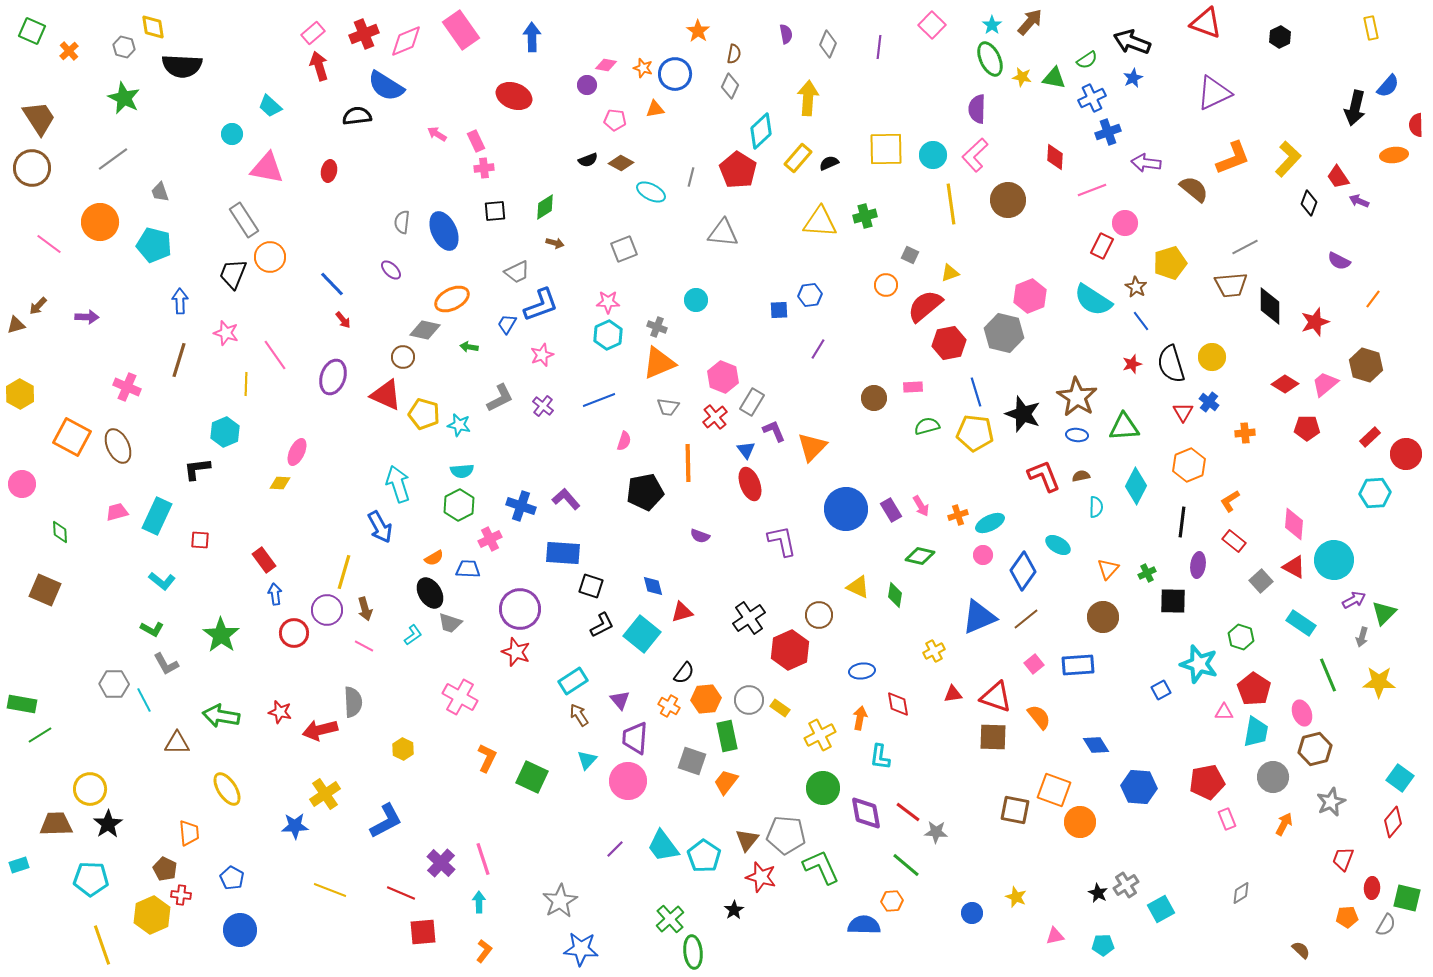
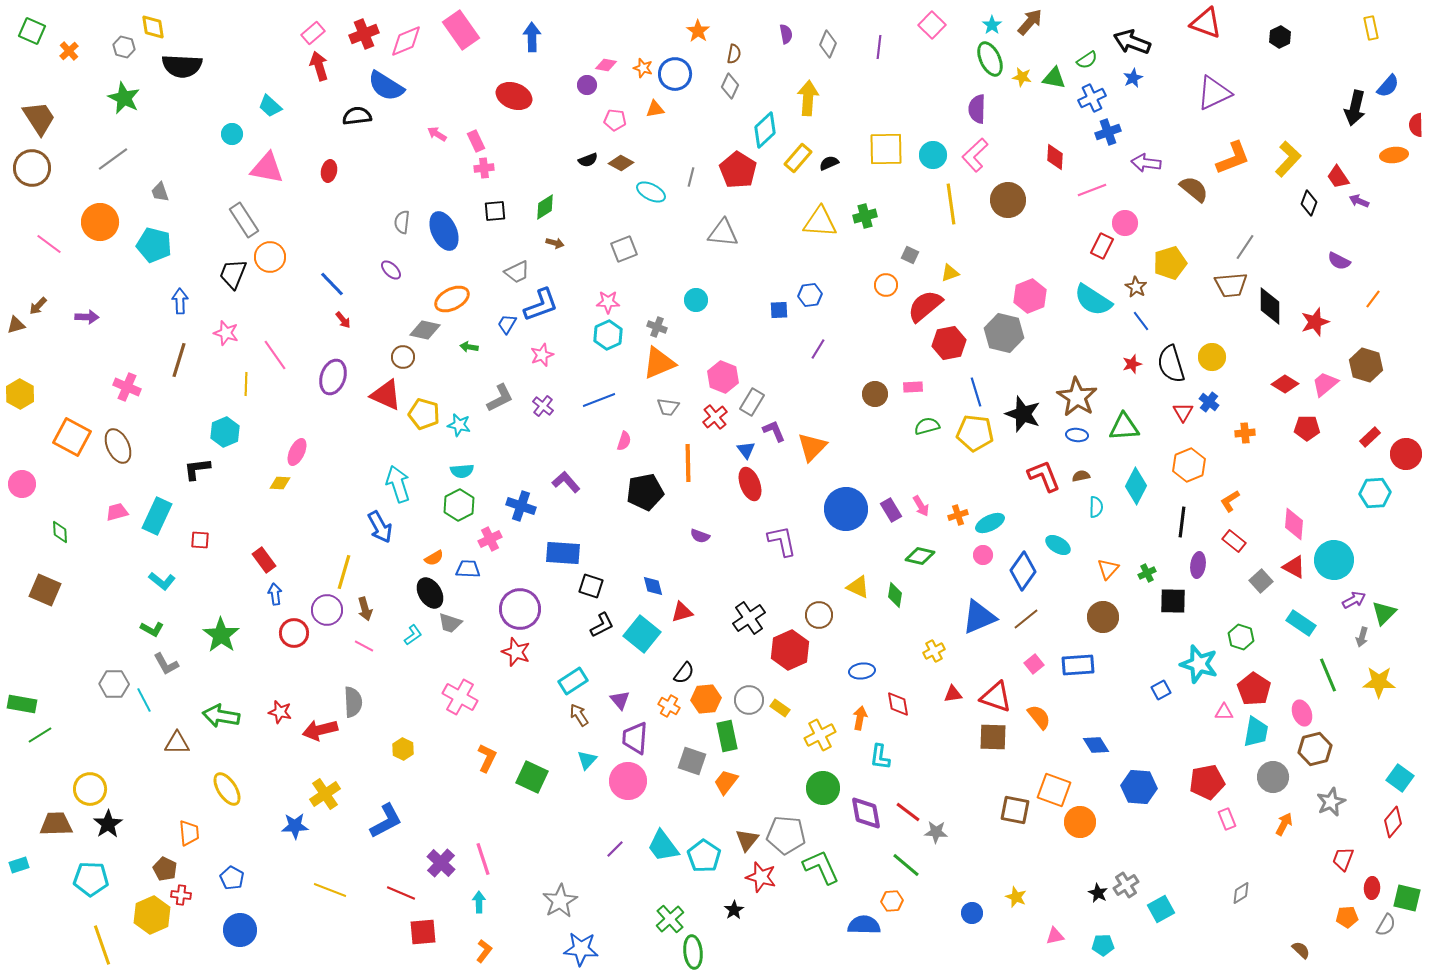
cyan diamond at (761, 131): moved 4 px right, 1 px up
gray line at (1245, 247): rotated 28 degrees counterclockwise
brown circle at (874, 398): moved 1 px right, 4 px up
purple L-shape at (566, 499): moved 17 px up
